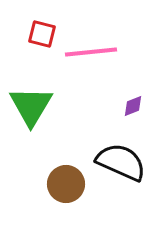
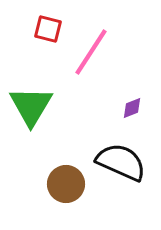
red square: moved 6 px right, 5 px up
pink line: rotated 51 degrees counterclockwise
purple diamond: moved 1 px left, 2 px down
